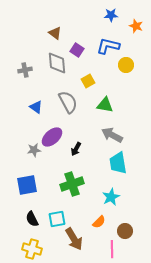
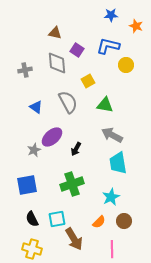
brown triangle: rotated 24 degrees counterclockwise
gray star: rotated 16 degrees counterclockwise
brown circle: moved 1 px left, 10 px up
